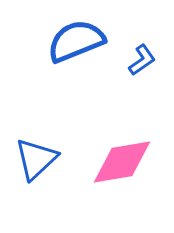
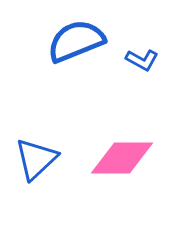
blue L-shape: rotated 64 degrees clockwise
pink diamond: moved 4 px up; rotated 10 degrees clockwise
